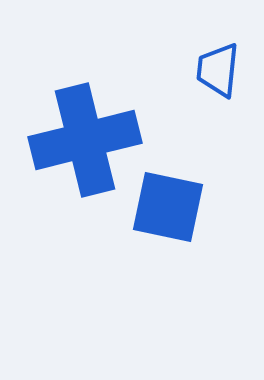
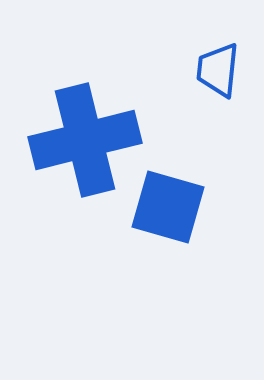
blue square: rotated 4 degrees clockwise
